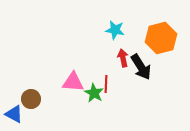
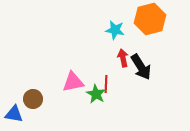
orange hexagon: moved 11 px left, 19 px up
pink triangle: rotated 15 degrees counterclockwise
green star: moved 2 px right, 1 px down
brown circle: moved 2 px right
blue triangle: rotated 18 degrees counterclockwise
